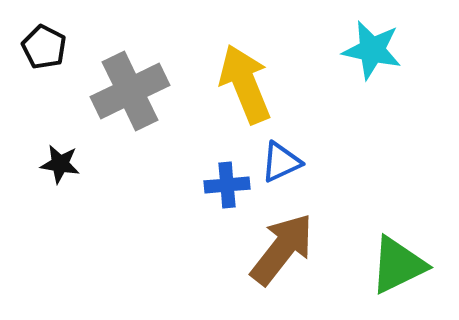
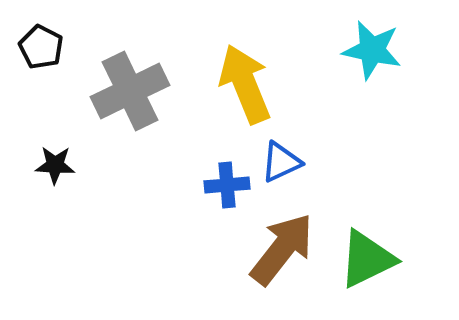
black pentagon: moved 3 px left
black star: moved 5 px left, 1 px down; rotated 6 degrees counterclockwise
green triangle: moved 31 px left, 6 px up
